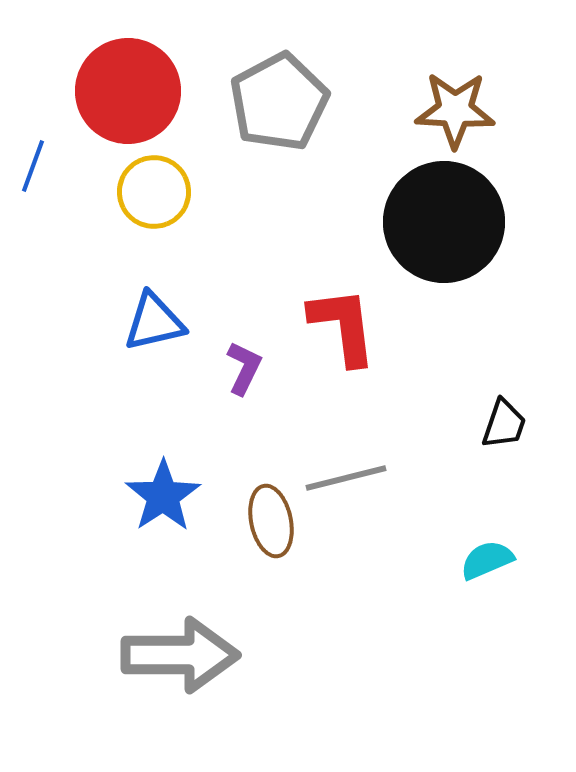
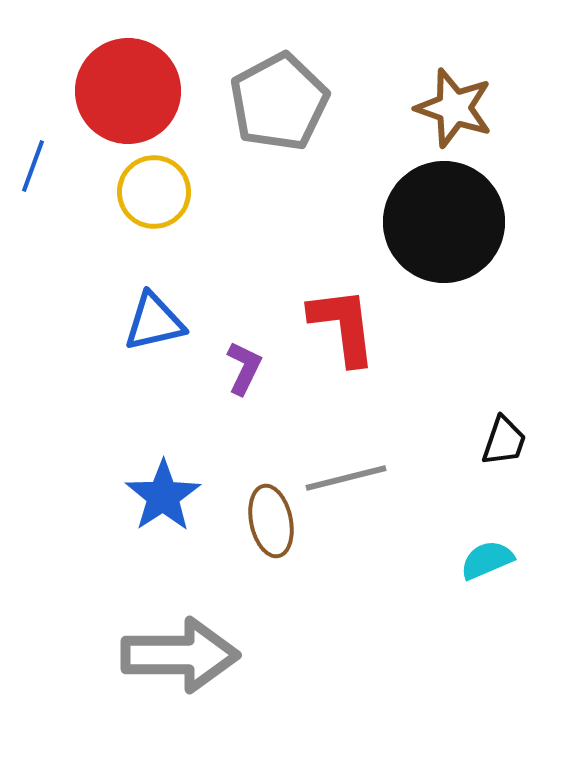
brown star: moved 1 px left, 2 px up; rotated 16 degrees clockwise
black trapezoid: moved 17 px down
